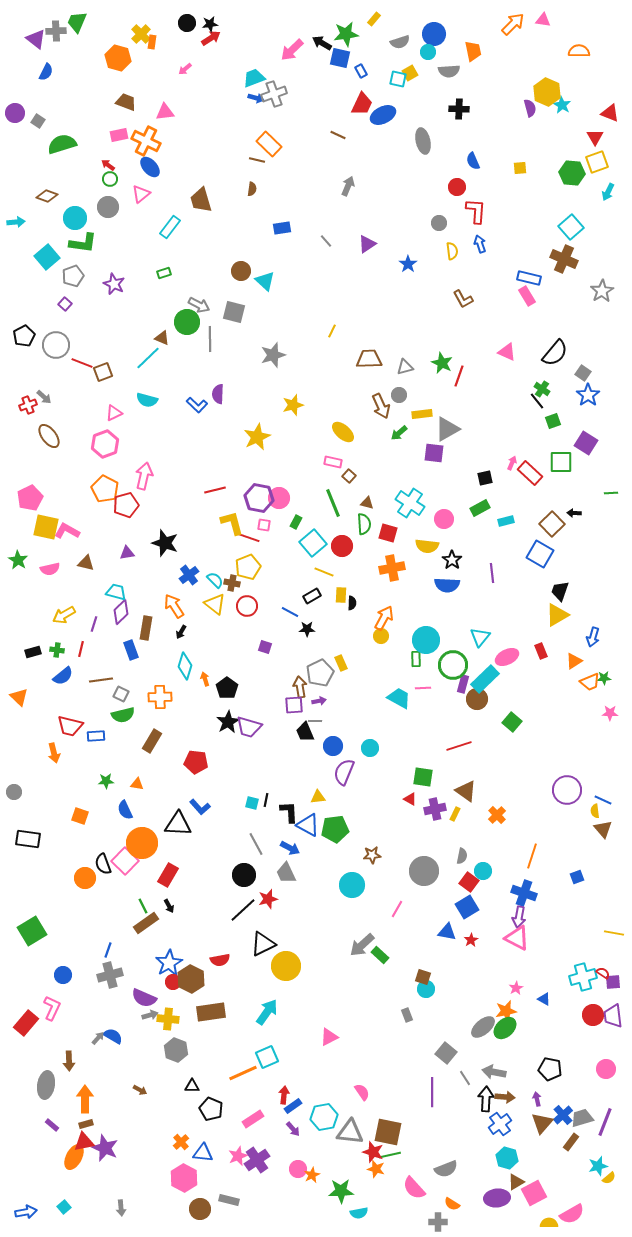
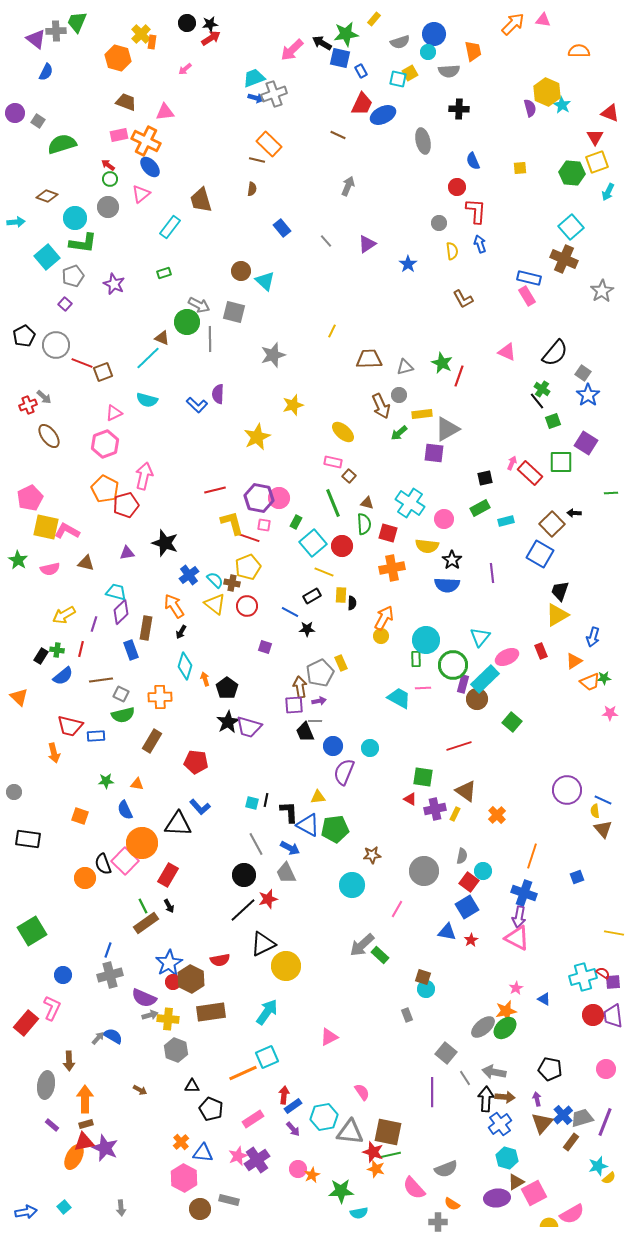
blue rectangle at (282, 228): rotated 60 degrees clockwise
black rectangle at (33, 652): moved 8 px right, 4 px down; rotated 42 degrees counterclockwise
